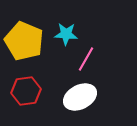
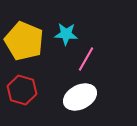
red hexagon: moved 4 px left, 1 px up; rotated 24 degrees clockwise
